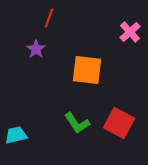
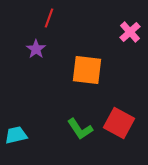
green L-shape: moved 3 px right, 6 px down
